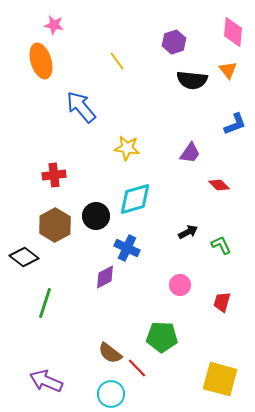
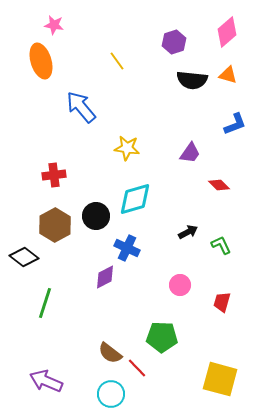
pink diamond: moved 6 px left; rotated 44 degrees clockwise
orange triangle: moved 5 px down; rotated 36 degrees counterclockwise
